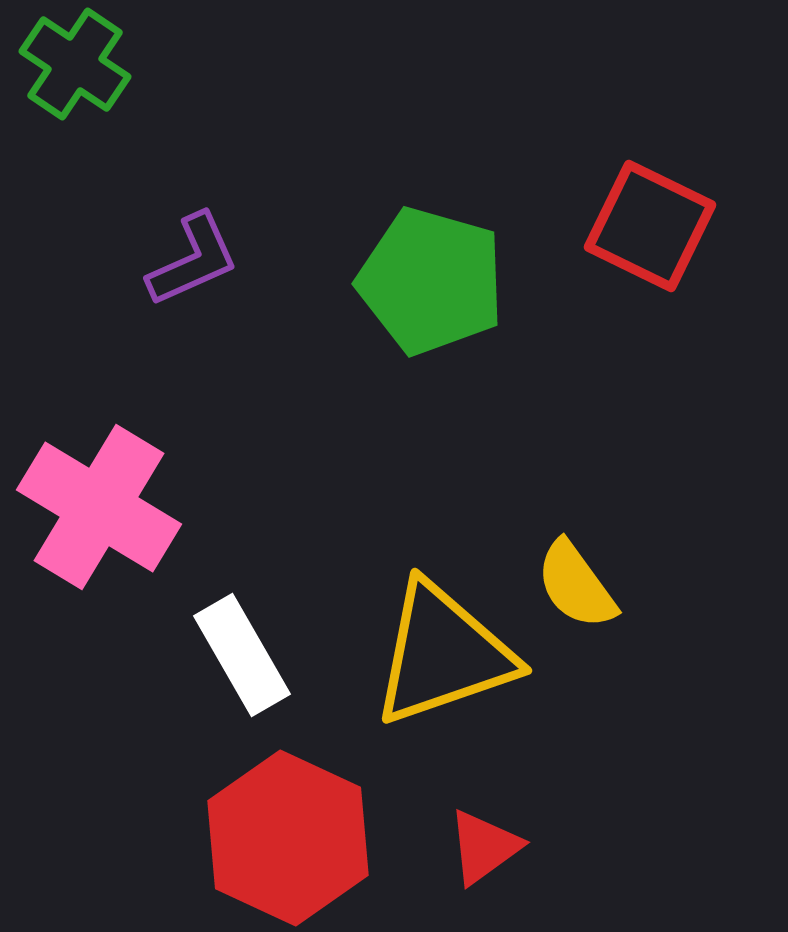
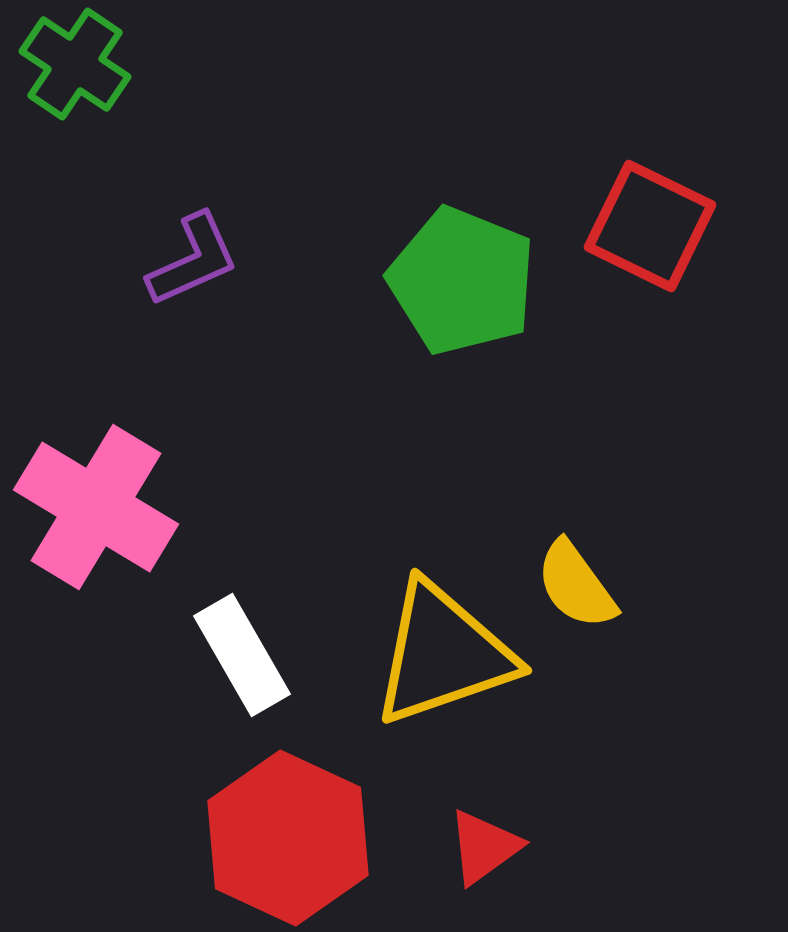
green pentagon: moved 31 px right; rotated 6 degrees clockwise
pink cross: moved 3 px left
